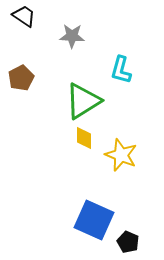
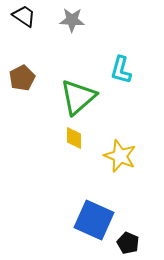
gray star: moved 16 px up
brown pentagon: moved 1 px right
green triangle: moved 5 px left, 4 px up; rotated 9 degrees counterclockwise
yellow diamond: moved 10 px left
yellow star: moved 1 px left, 1 px down
black pentagon: moved 1 px down
